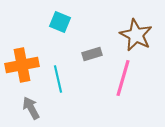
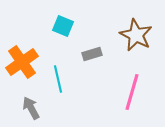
cyan square: moved 3 px right, 4 px down
orange cross: moved 3 px up; rotated 24 degrees counterclockwise
pink line: moved 9 px right, 14 px down
